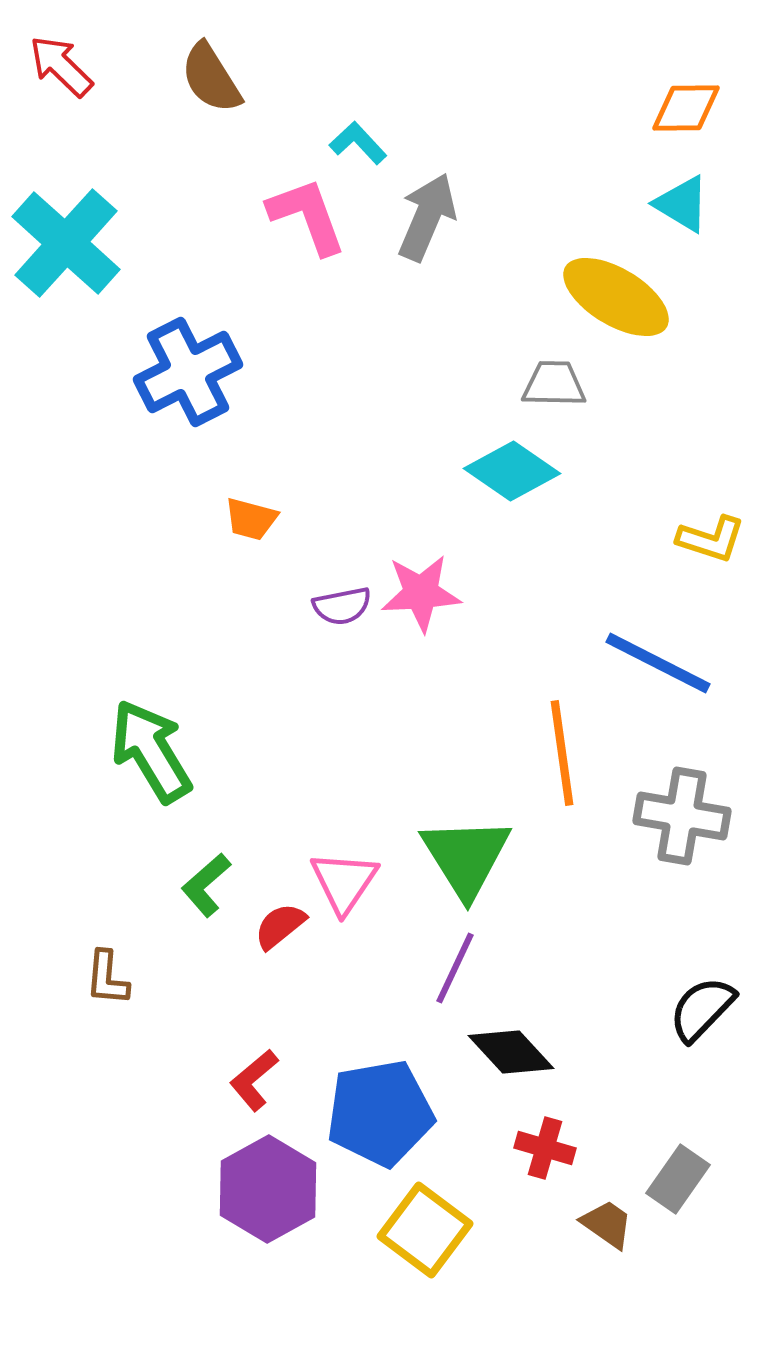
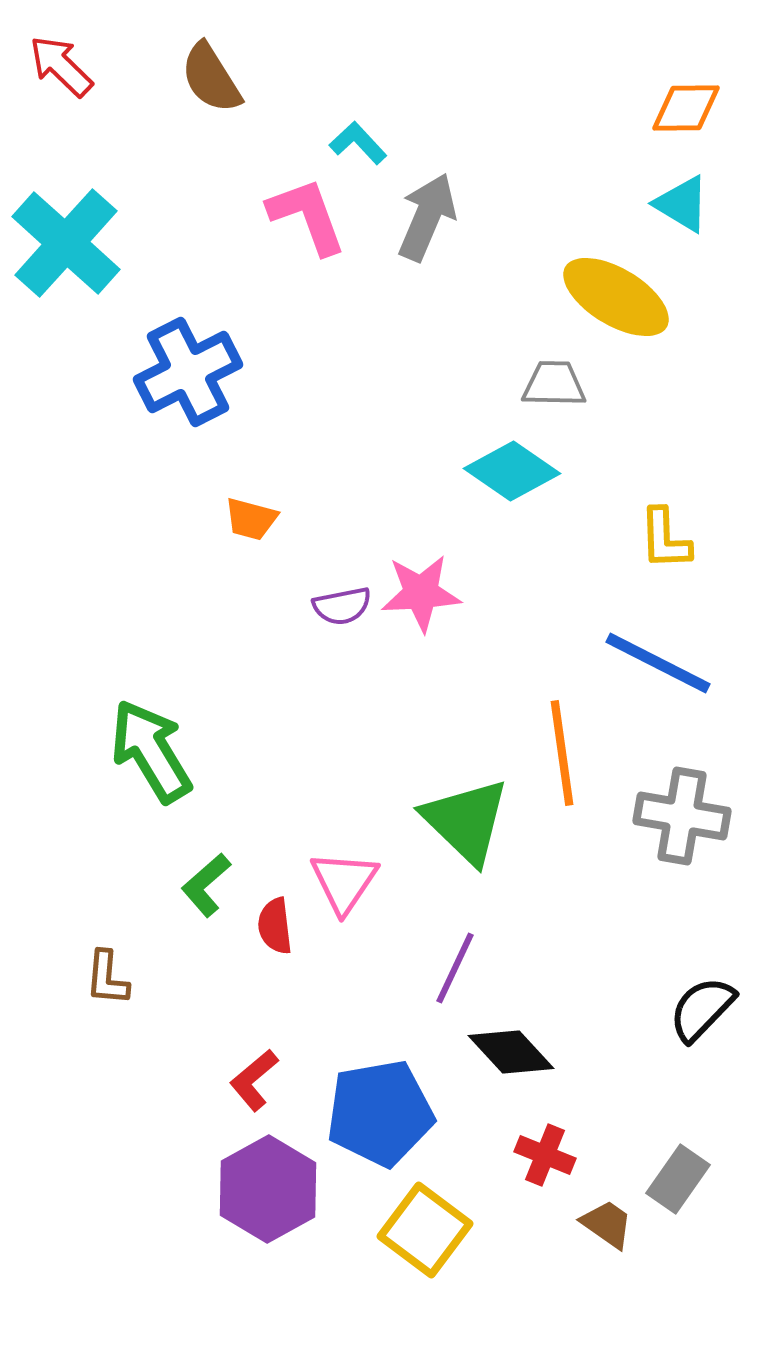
yellow L-shape: moved 46 px left; rotated 70 degrees clockwise
green triangle: moved 36 px up; rotated 14 degrees counterclockwise
red semicircle: moved 5 px left; rotated 58 degrees counterclockwise
red cross: moved 7 px down; rotated 6 degrees clockwise
